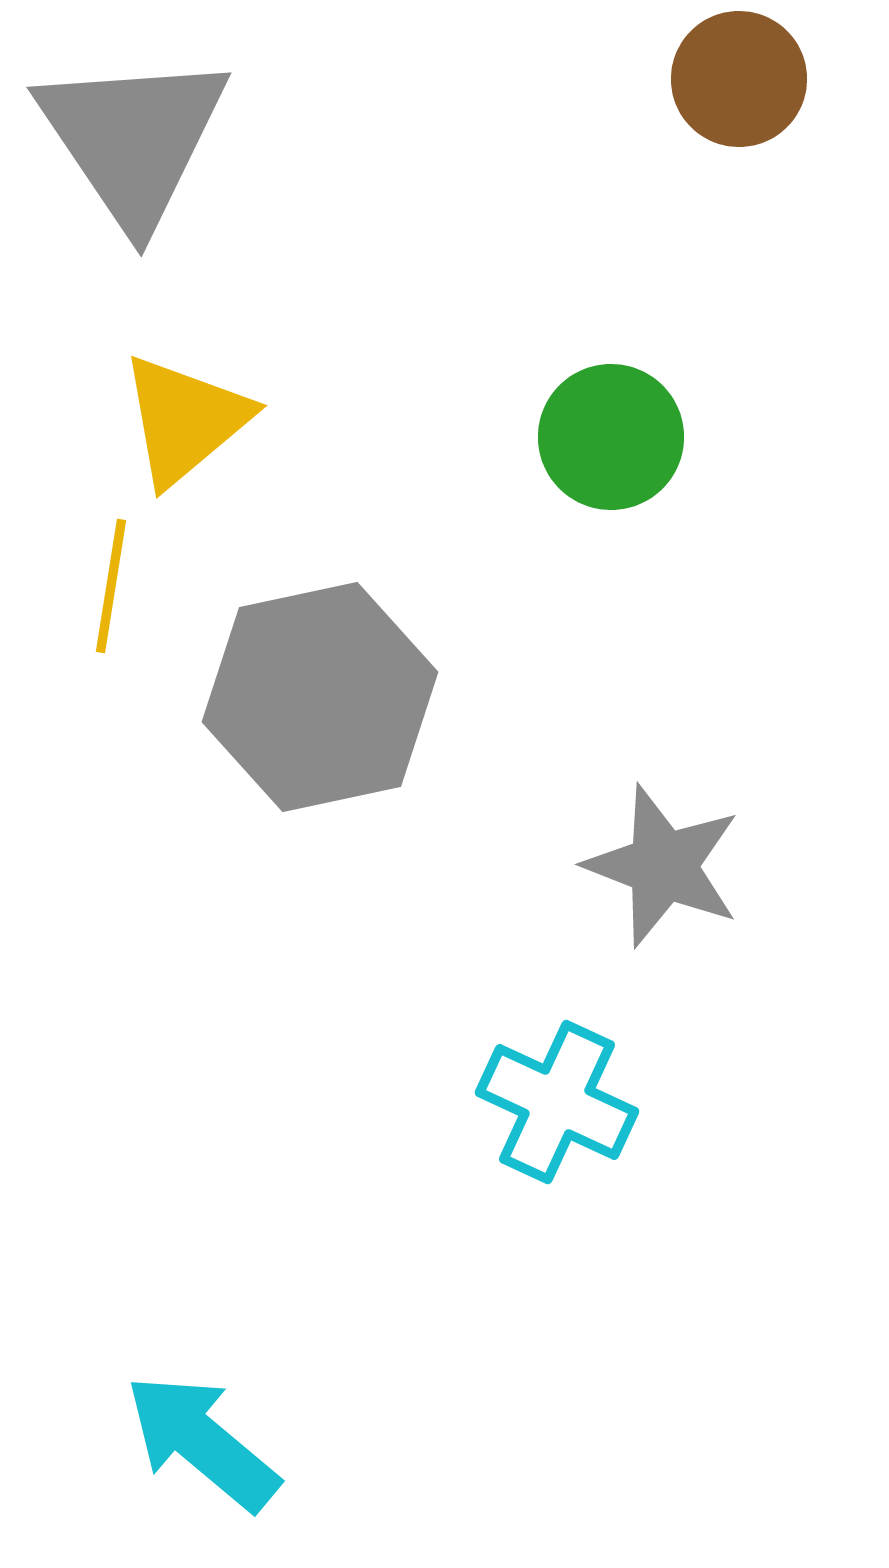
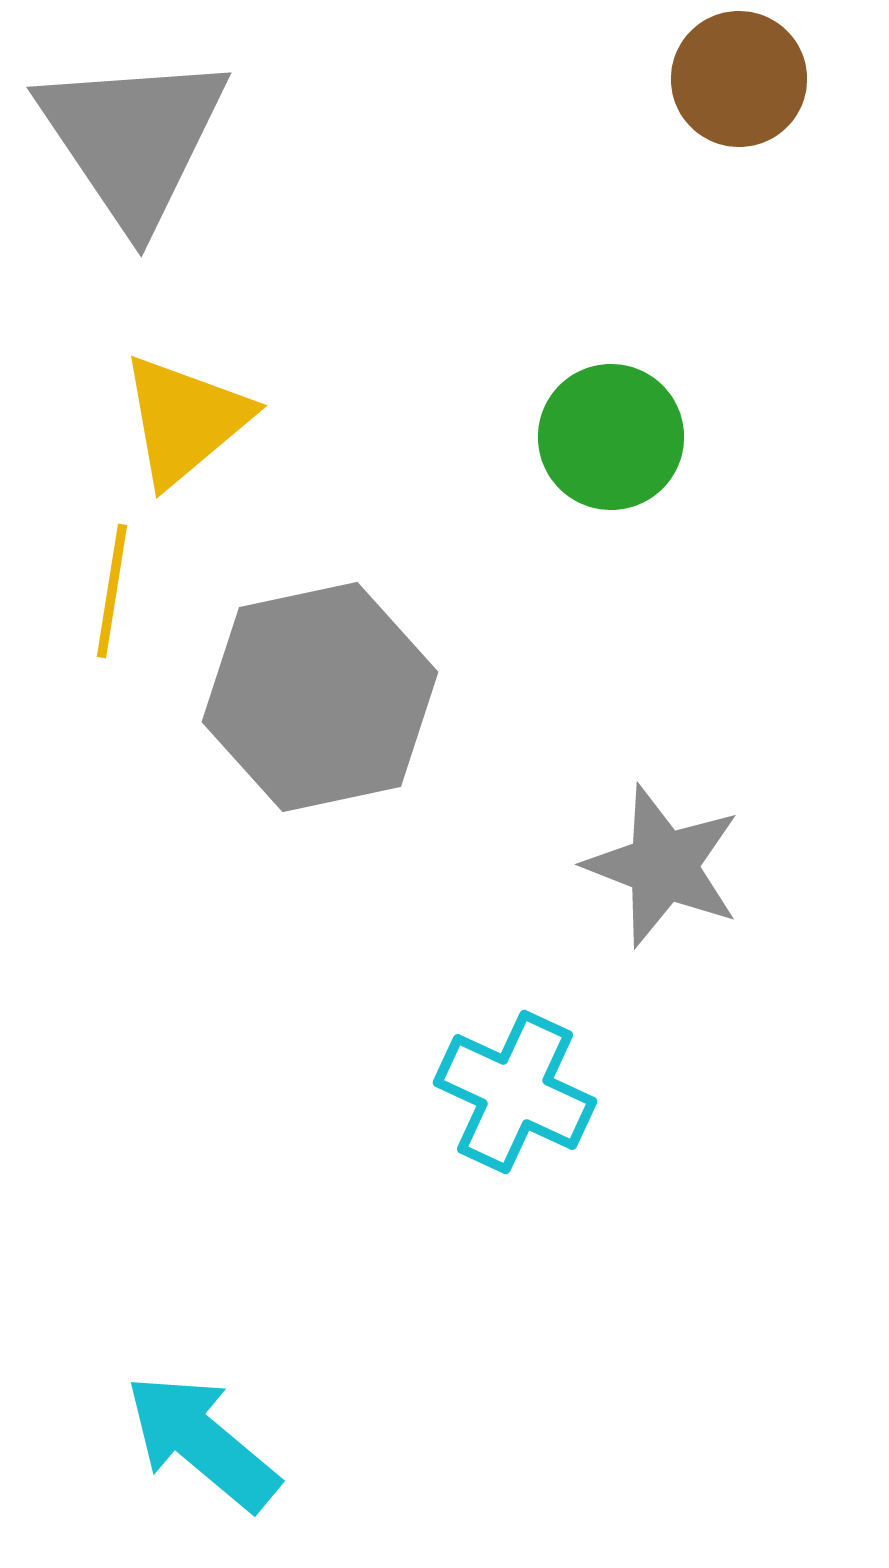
yellow line: moved 1 px right, 5 px down
cyan cross: moved 42 px left, 10 px up
